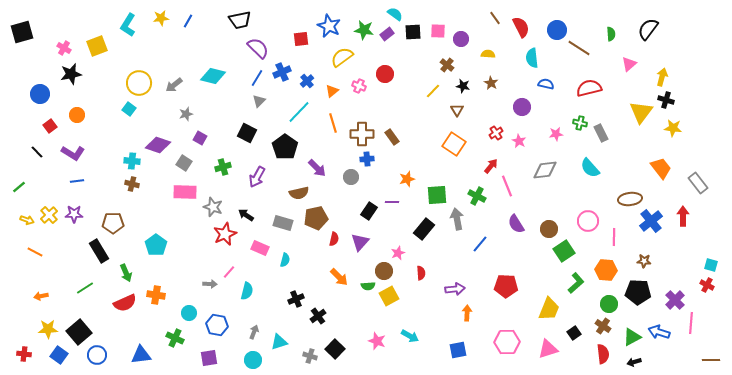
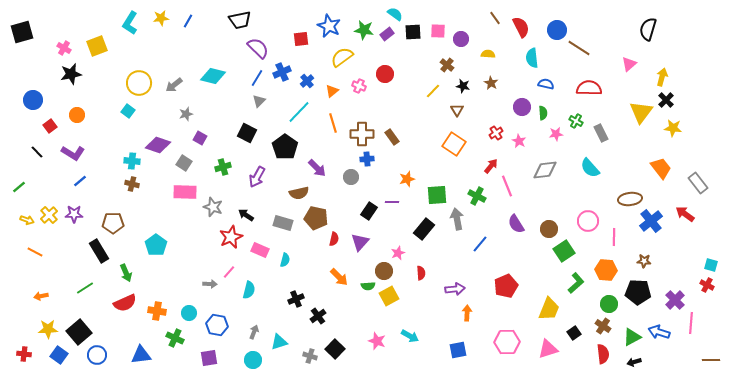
cyan L-shape at (128, 25): moved 2 px right, 2 px up
black semicircle at (648, 29): rotated 20 degrees counterclockwise
green semicircle at (611, 34): moved 68 px left, 79 px down
red semicircle at (589, 88): rotated 15 degrees clockwise
blue circle at (40, 94): moved 7 px left, 6 px down
black cross at (666, 100): rotated 28 degrees clockwise
cyan square at (129, 109): moved 1 px left, 2 px down
green cross at (580, 123): moved 4 px left, 2 px up; rotated 16 degrees clockwise
blue line at (77, 181): moved 3 px right; rotated 32 degrees counterclockwise
red arrow at (683, 216): moved 2 px right, 2 px up; rotated 54 degrees counterclockwise
brown pentagon at (316, 218): rotated 25 degrees clockwise
red star at (225, 234): moved 6 px right, 3 px down
pink rectangle at (260, 248): moved 2 px down
red pentagon at (506, 286): rotated 25 degrees counterclockwise
cyan semicircle at (247, 291): moved 2 px right, 1 px up
orange cross at (156, 295): moved 1 px right, 16 px down
